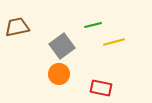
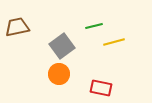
green line: moved 1 px right, 1 px down
